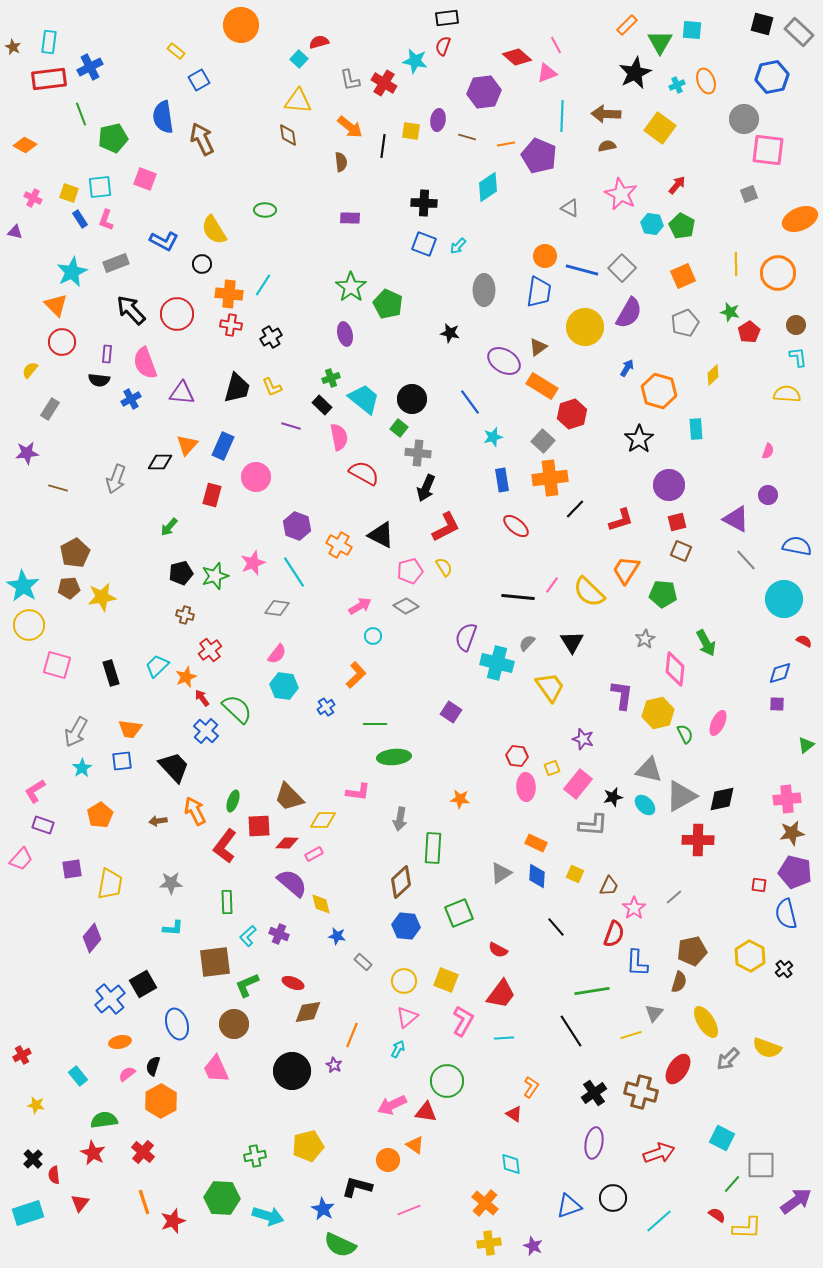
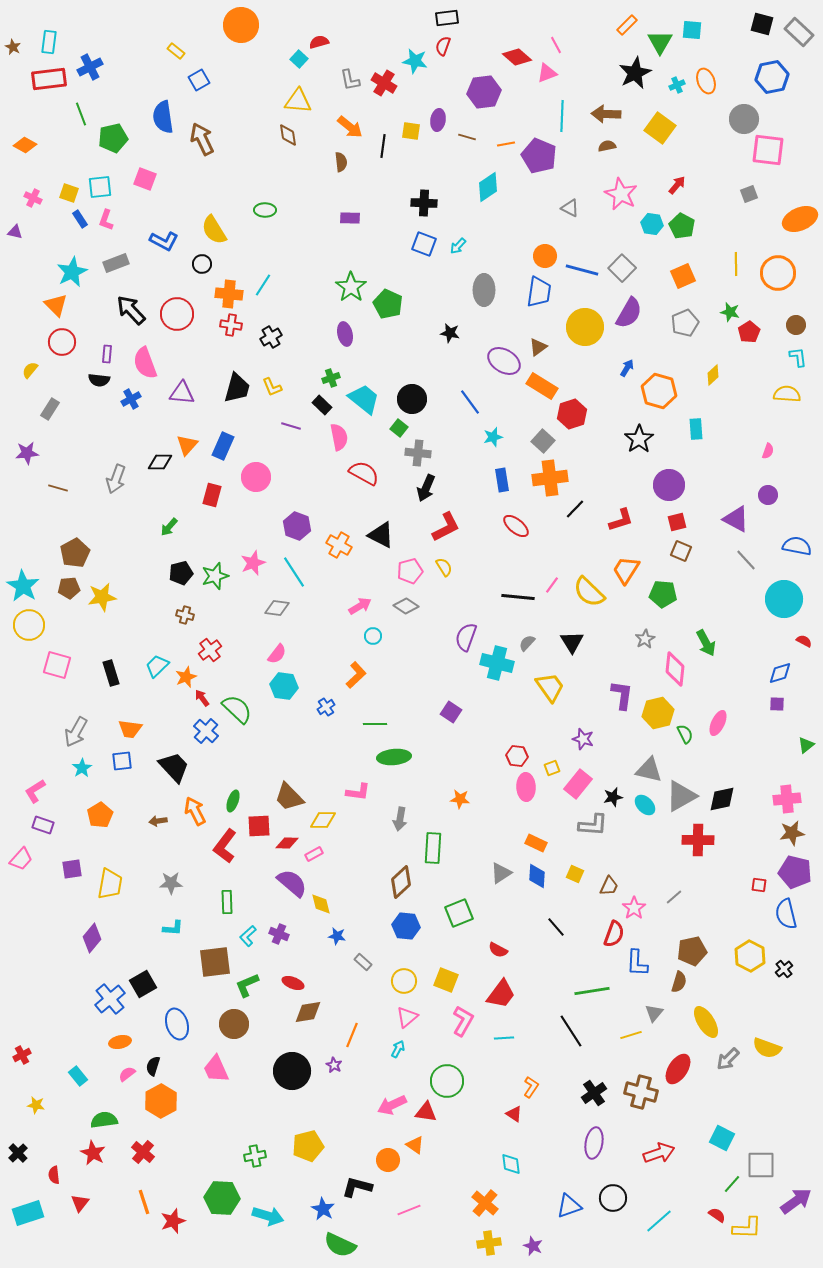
black cross at (33, 1159): moved 15 px left, 6 px up
